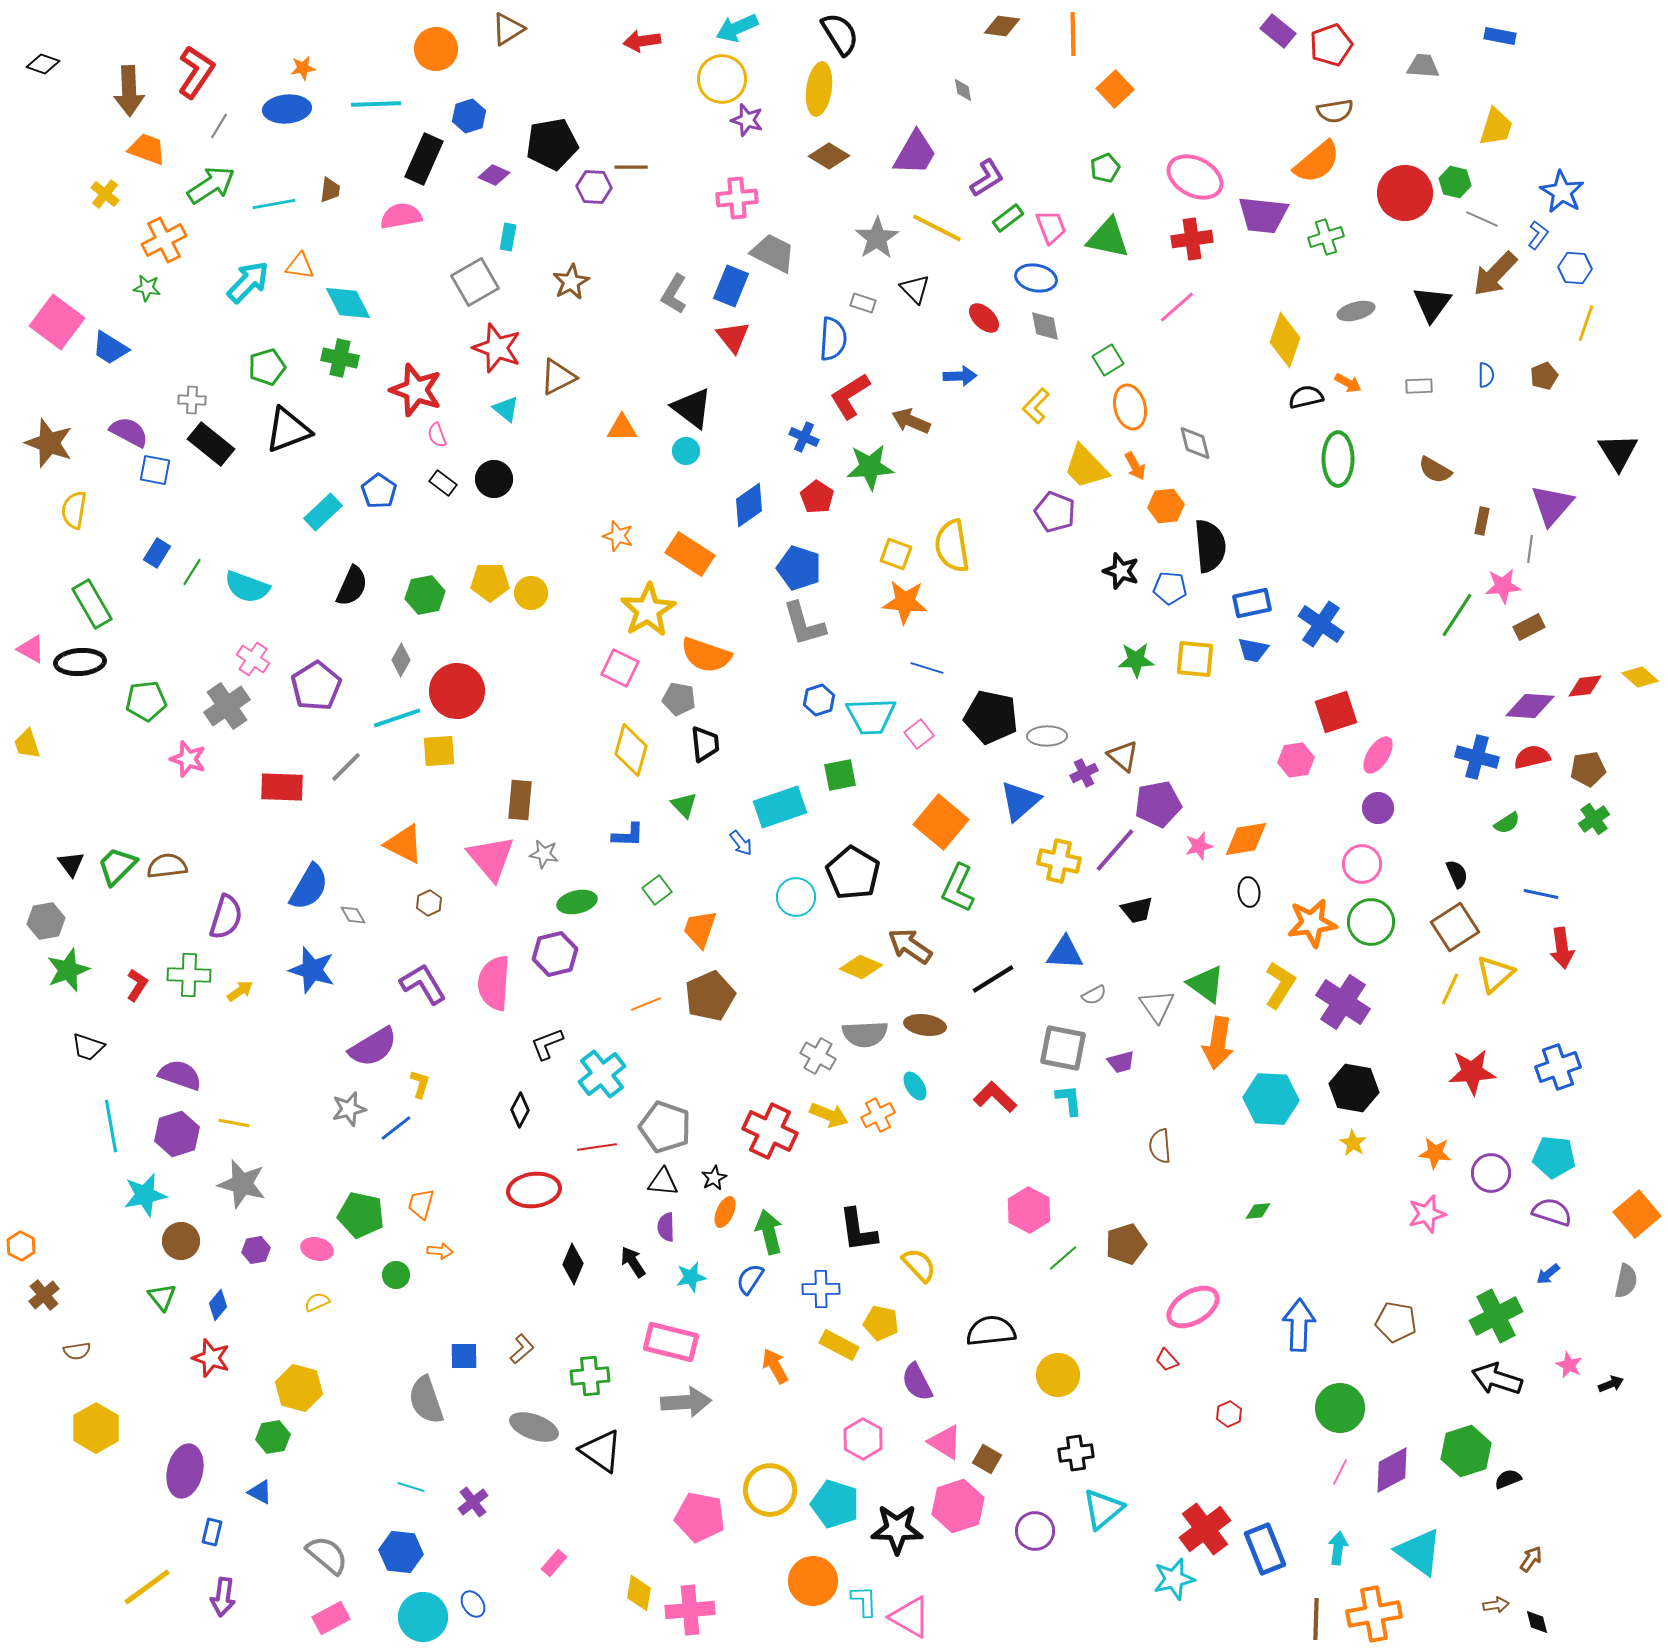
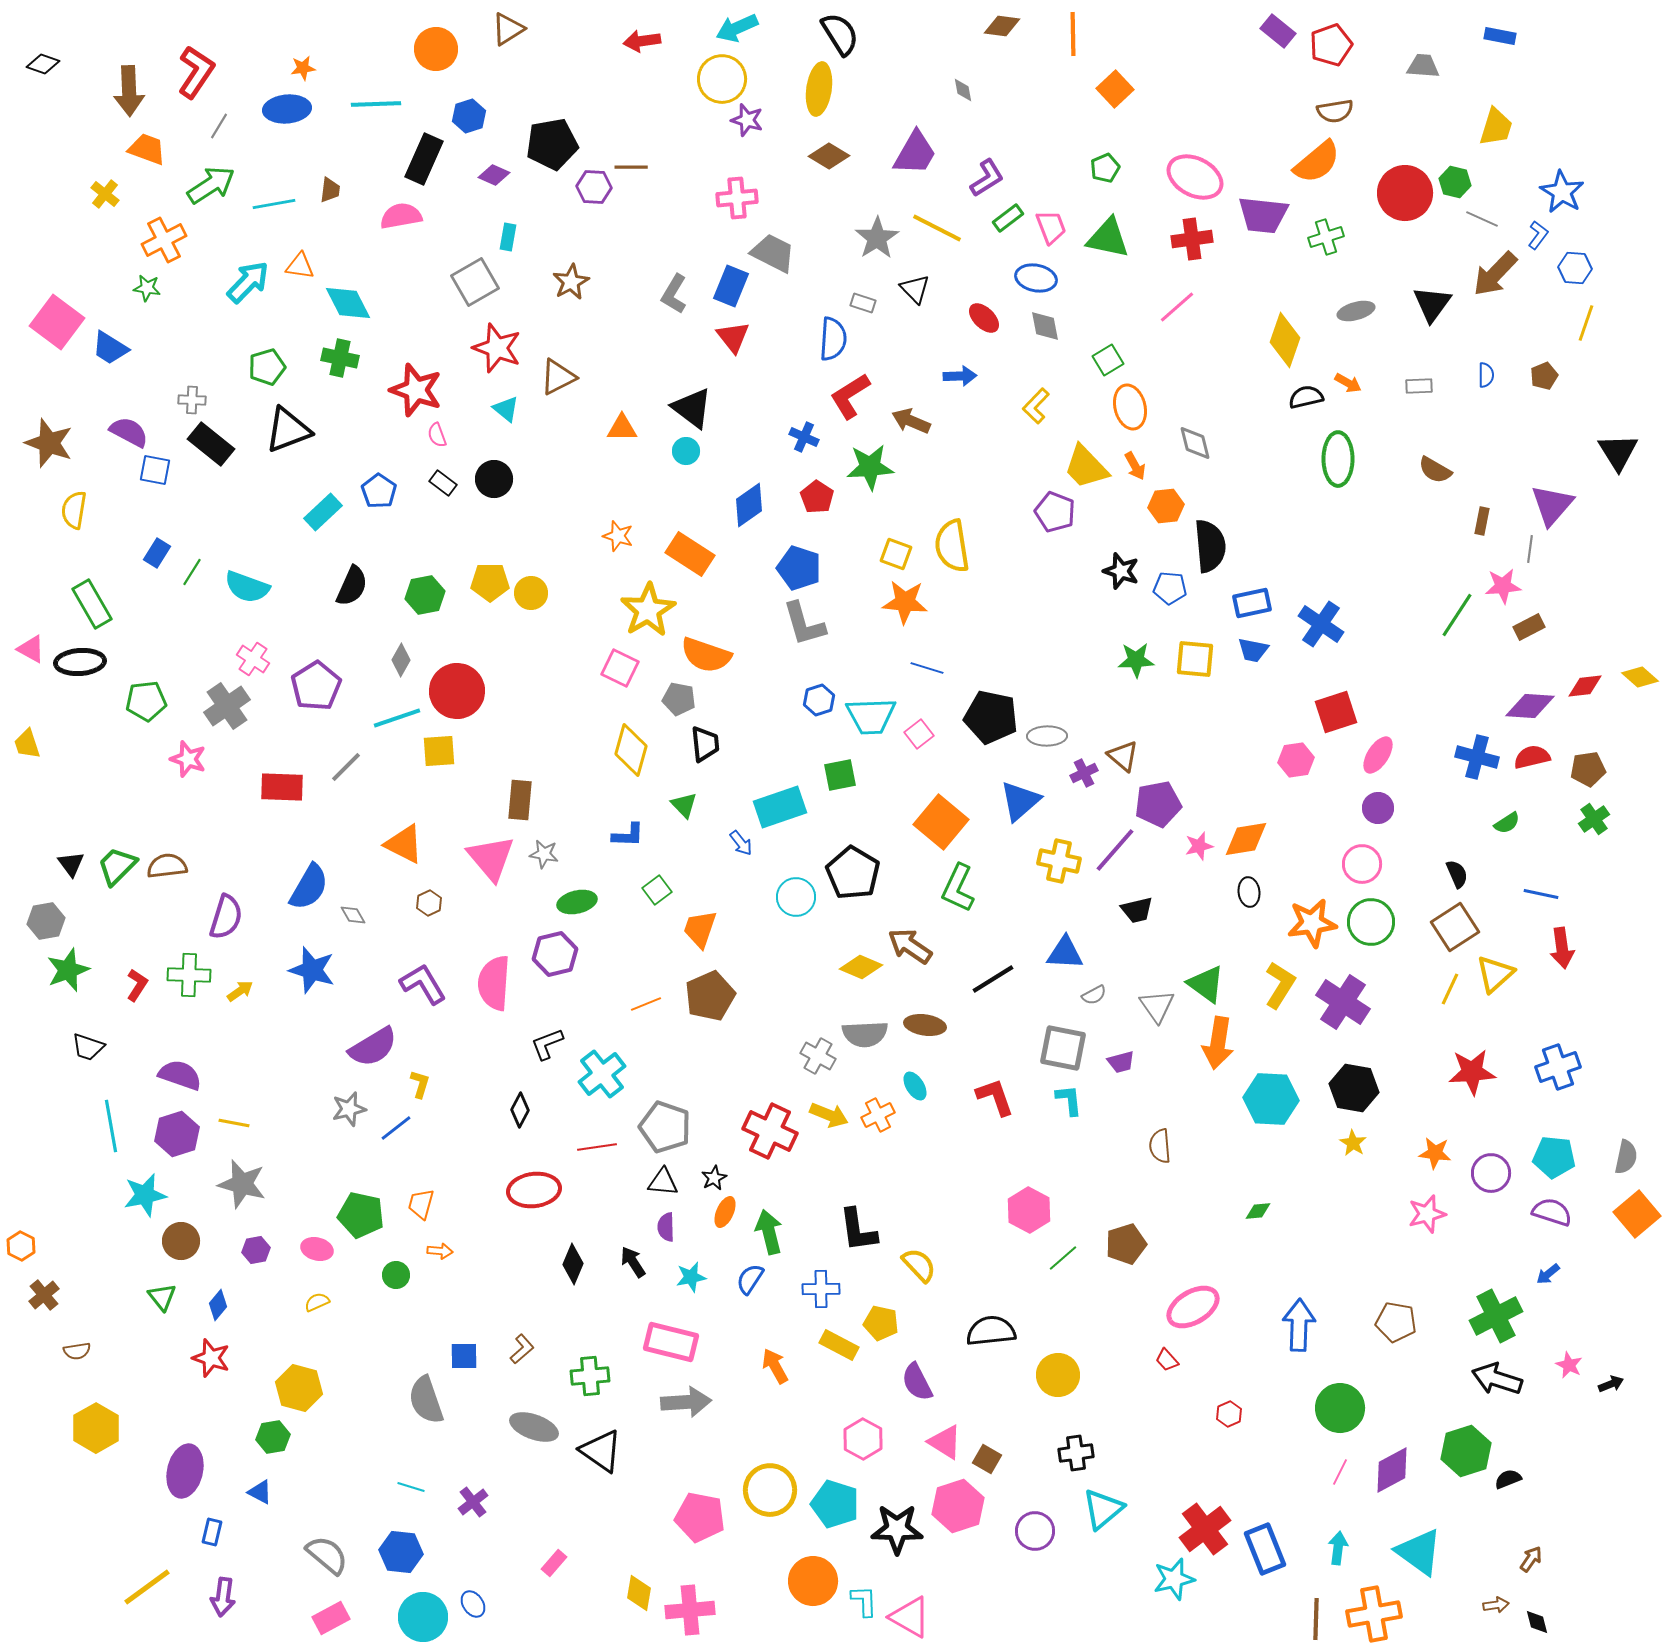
red L-shape at (995, 1097): rotated 27 degrees clockwise
gray semicircle at (1626, 1281): moved 124 px up
